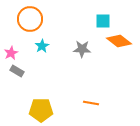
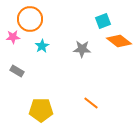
cyan square: rotated 21 degrees counterclockwise
pink star: moved 2 px right, 16 px up; rotated 24 degrees clockwise
orange line: rotated 28 degrees clockwise
